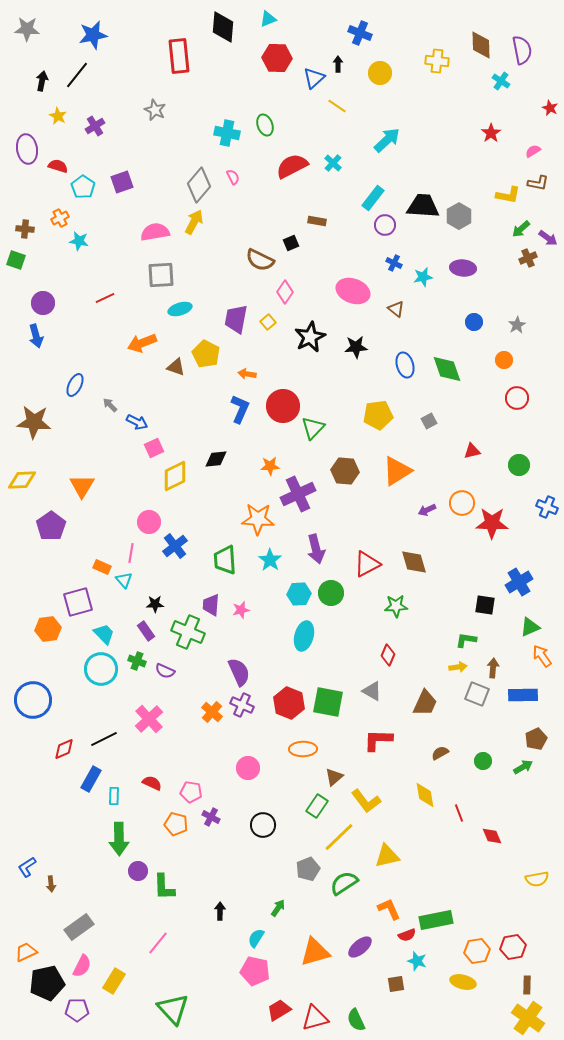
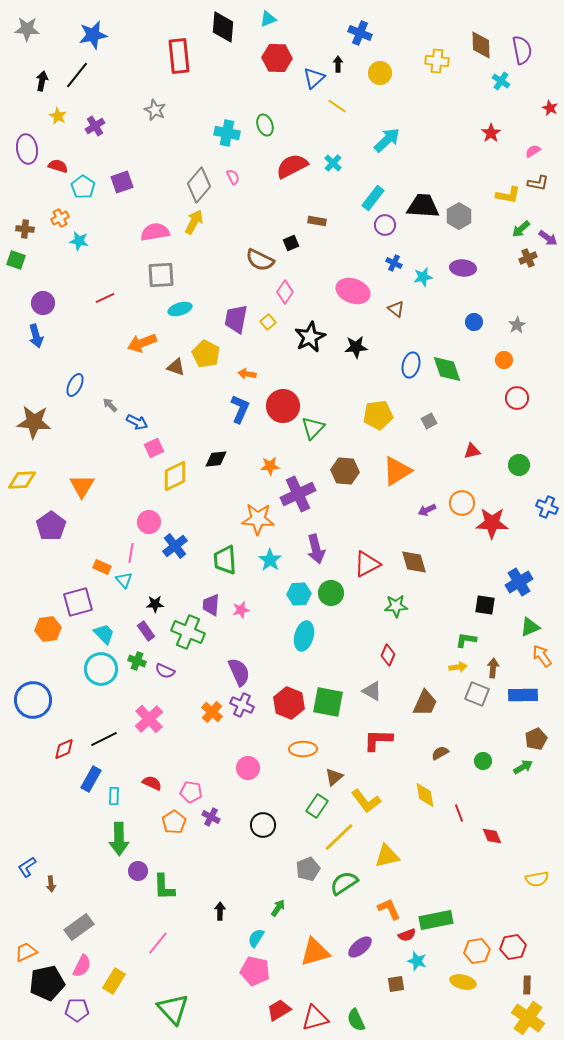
blue ellipse at (405, 365): moved 6 px right; rotated 30 degrees clockwise
orange pentagon at (176, 824): moved 2 px left, 2 px up; rotated 25 degrees clockwise
